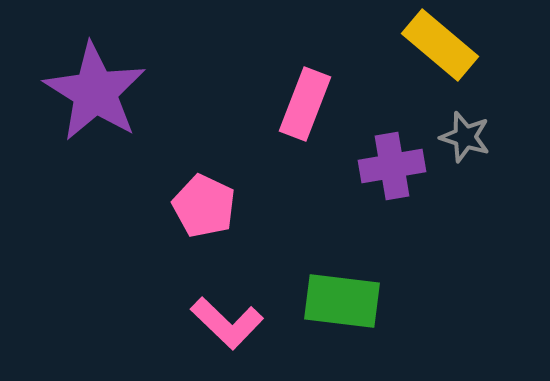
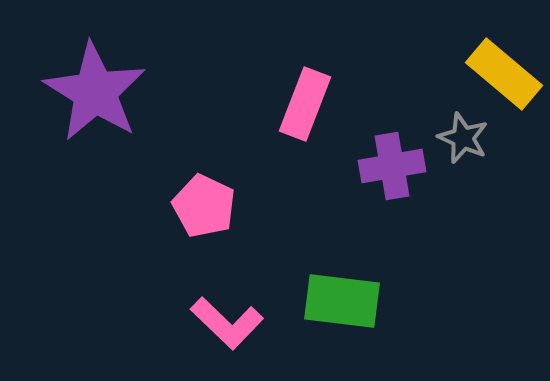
yellow rectangle: moved 64 px right, 29 px down
gray star: moved 2 px left, 1 px down; rotated 6 degrees clockwise
